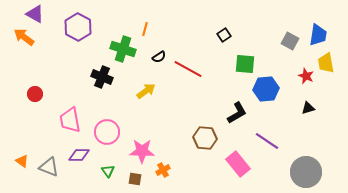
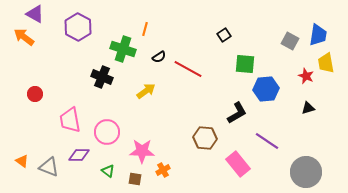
green triangle: rotated 16 degrees counterclockwise
